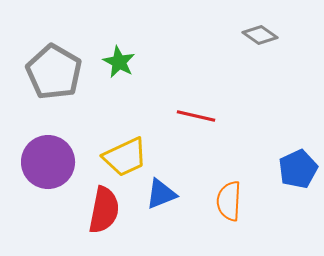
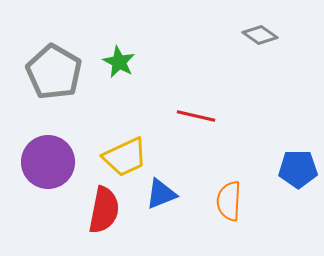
blue pentagon: rotated 24 degrees clockwise
